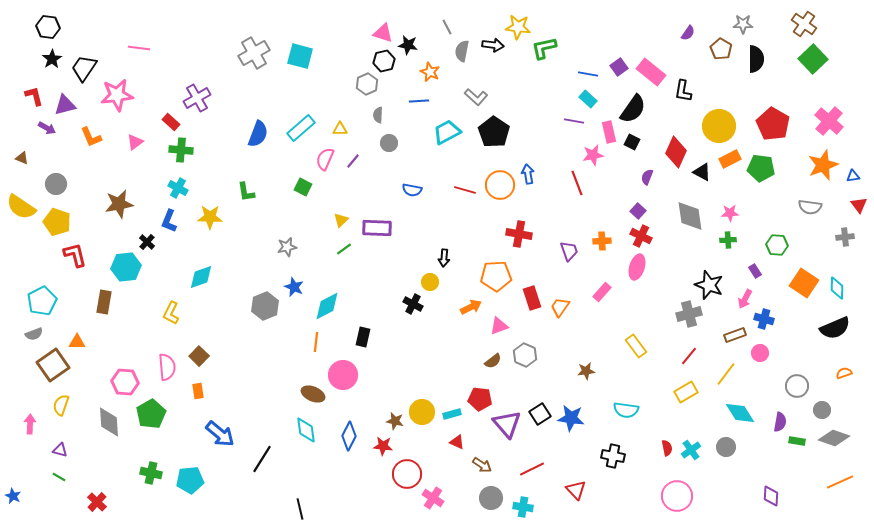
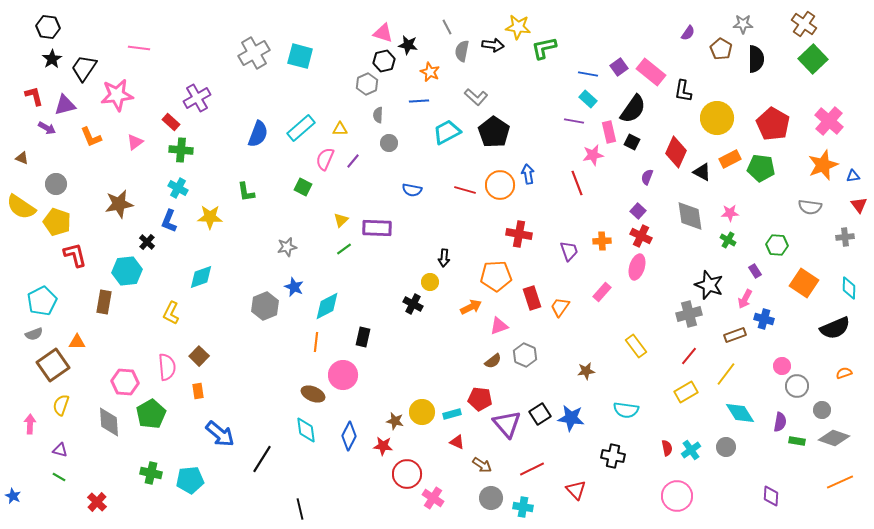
yellow circle at (719, 126): moved 2 px left, 8 px up
green cross at (728, 240): rotated 35 degrees clockwise
cyan hexagon at (126, 267): moved 1 px right, 4 px down
cyan diamond at (837, 288): moved 12 px right
pink circle at (760, 353): moved 22 px right, 13 px down
